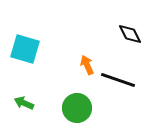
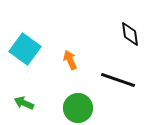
black diamond: rotated 20 degrees clockwise
cyan square: rotated 20 degrees clockwise
orange arrow: moved 17 px left, 5 px up
green circle: moved 1 px right
